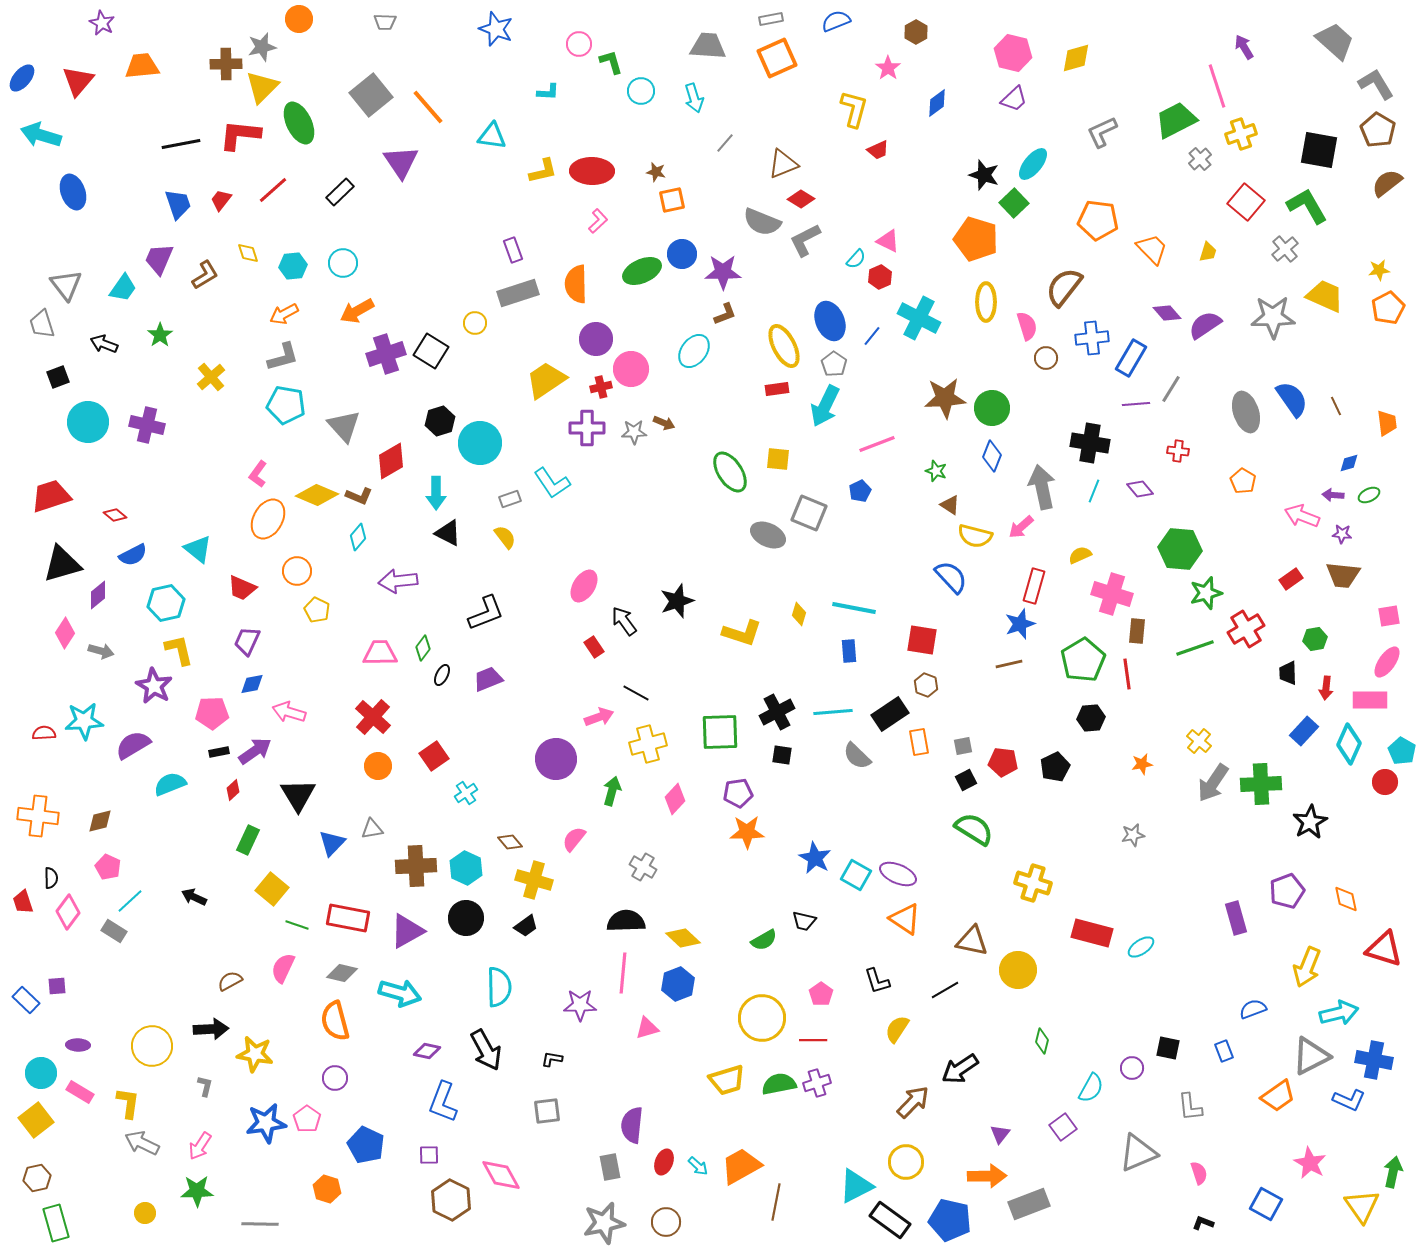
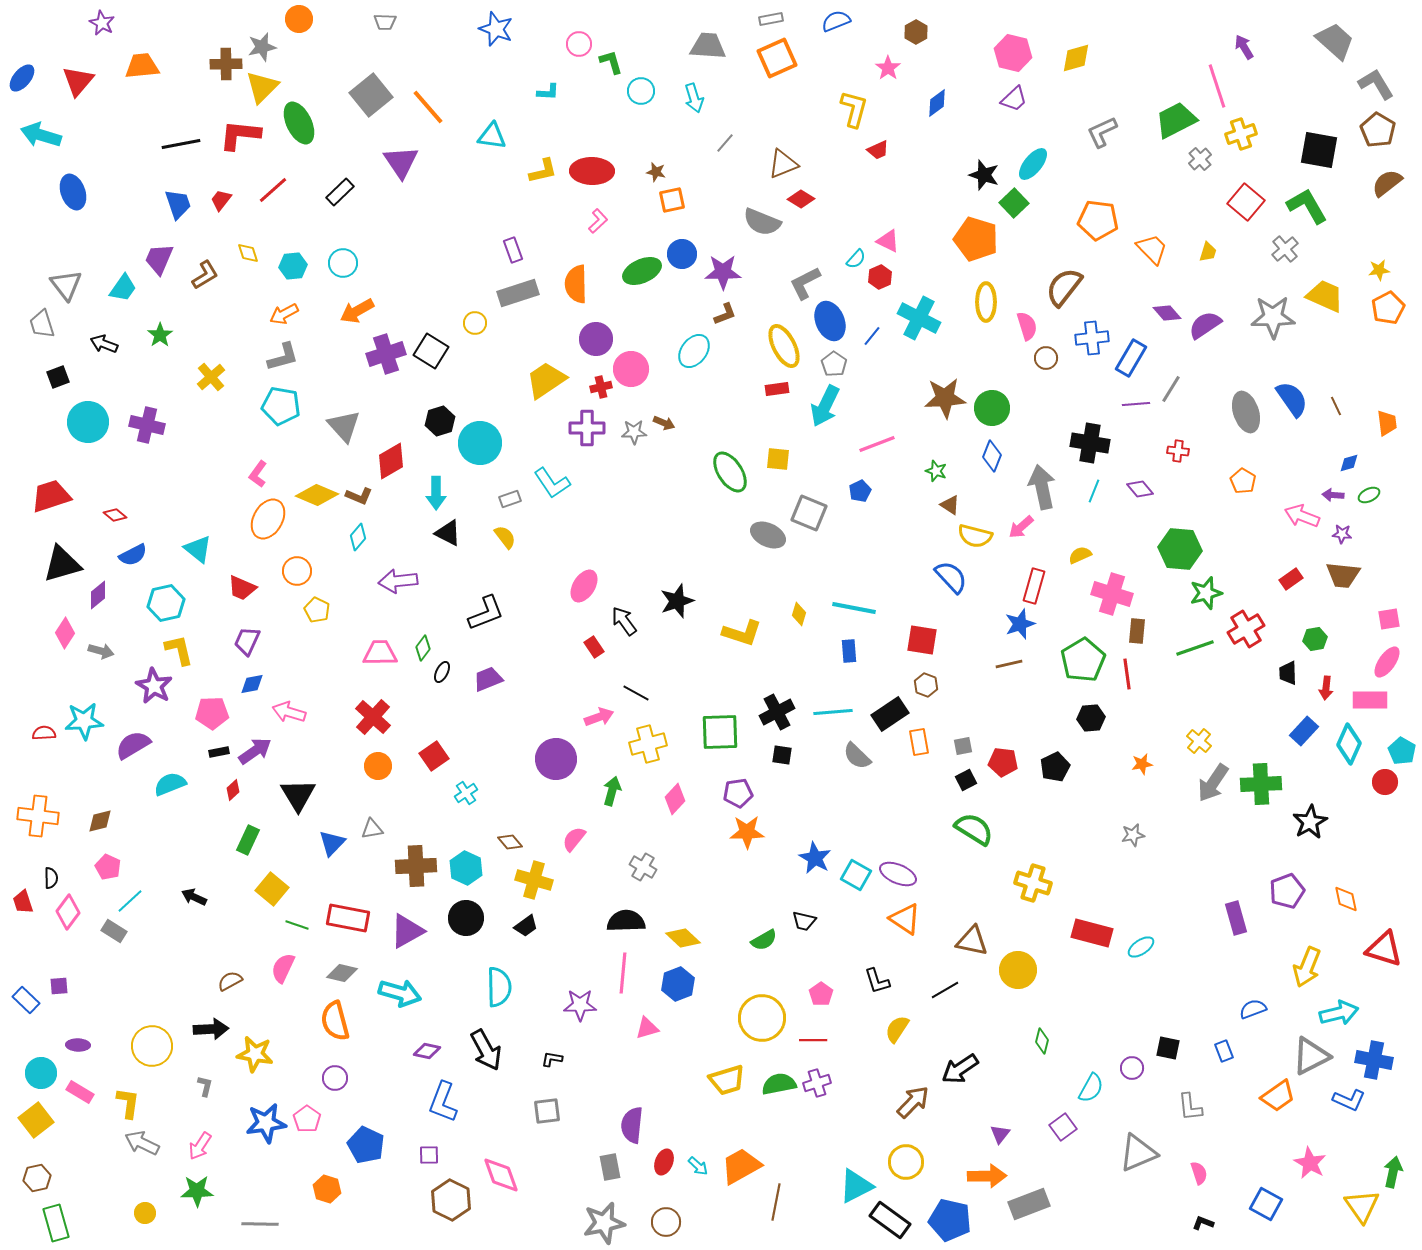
gray L-shape at (805, 240): moved 43 px down
cyan pentagon at (286, 405): moved 5 px left, 1 px down
pink square at (1389, 616): moved 3 px down
black ellipse at (442, 675): moved 3 px up
purple square at (57, 986): moved 2 px right
pink diamond at (501, 1175): rotated 9 degrees clockwise
